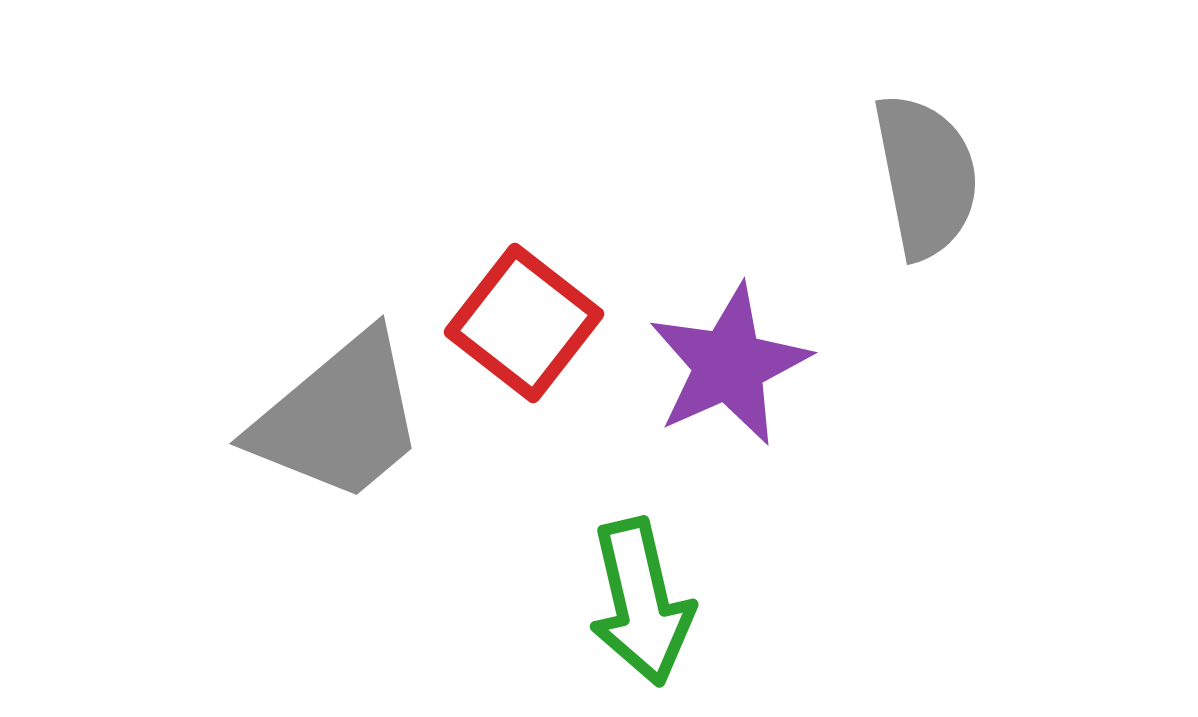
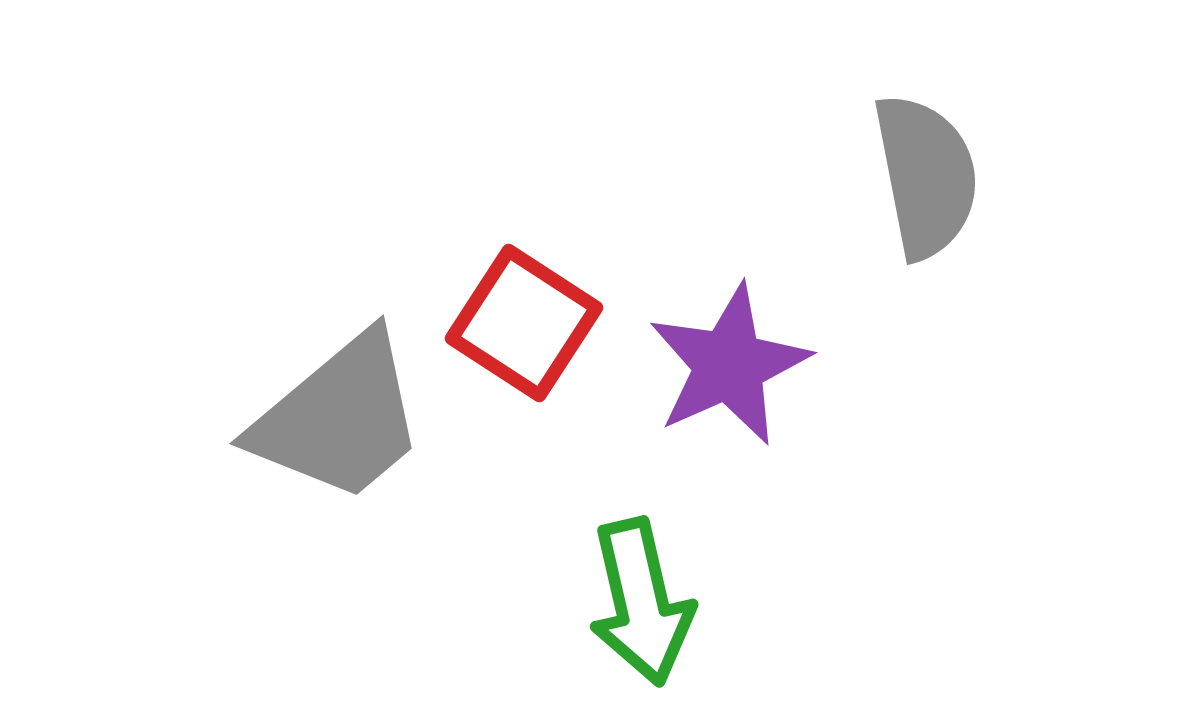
red square: rotated 5 degrees counterclockwise
